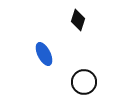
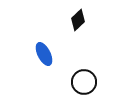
black diamond: rotated 30 degrees clockwise
